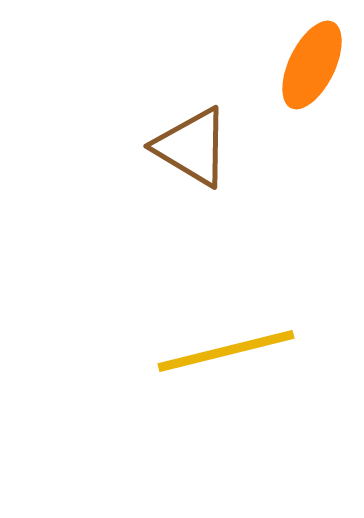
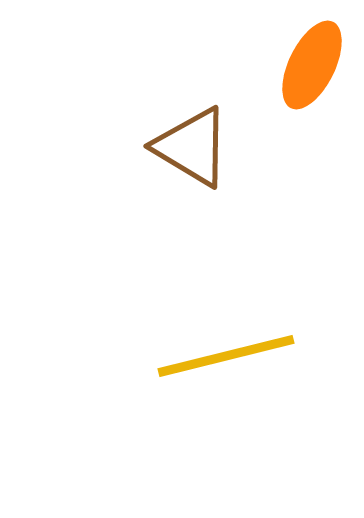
yellow line: moved 5 px down
